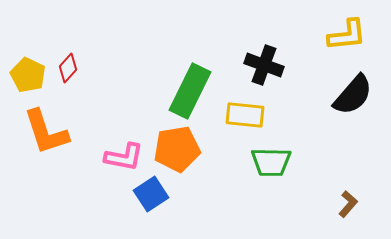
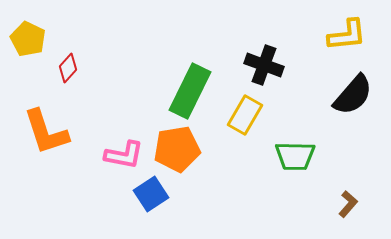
yellow pentagon: moved 36 px up
yellow rectangle: rotated 66 degrees counterclockwise
pink L-shape: moved 2 px up
green trapezoid: moved 24 px right, 6 px up
